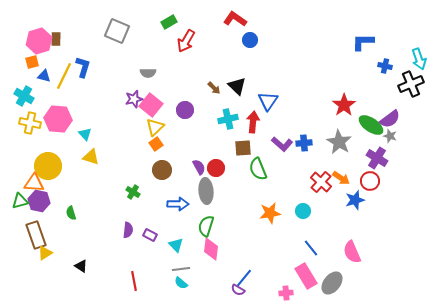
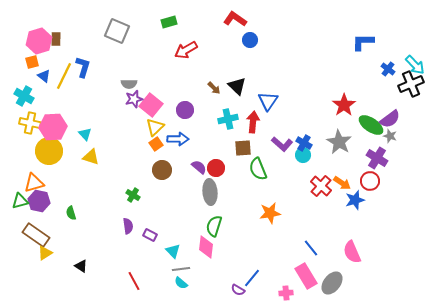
green rectangle at (169, 22): rotated 14 degrees clockwise
red arrow at (186, 41): moved 9 px down; rotated 30 degrees clockwise
cyan arrow at (419, 59): moved 4 px left, 6 px down; rotated 25 degrees counterclockwise
blue cross at (385, 66): moved 3 px right, 3 px down; rotated 24 degrees clockwise
gray semicircle at (148, 73): moved 19 px left, 11 px down
blue triangle at (44, 76): rotated 24 degrees clockwise
pink hexagon at (58, 119): moved 5 px left, 8 px down; rotated 8 degrees counterclockwise
blue cross at (304, 143): rotated 35 degrees clockwise
yellow circle at (48, 166): moved 1 px right, 15 px up
purple semicircle at (199, 167): rotated 21 degrees counterclockwise
orange arrow at (341, 178): moved 1 px right, 5 px down
red cross at (321, 182): moved 4 px down
orange triangle at (34, 183): rotated 20 degrees counterclockwise
gray ellipse at (206, 191): moved 4 px right, 1 px down
green cross at (133, 192): moved 3 px down
blue arrow at (178, 204): moved 65 px up
cyan circle at (303, 211): moved 56 px up
green semicircle at (206, 226): moved 8 px right
purple semicircle at (128, 230): moved 4 px up; rotated 14 degrees counterclockwise
brown rectangle at (36, 235): rotated 36 degrees counterclockwise
cyan triangle at (176, 245): moved 3 px left, 6 px down
pink diamond at (211, 249): moved 5 px left, 2 px up
blue line at (244, 278): moved 8 px right
red line at (134, 281): rotated 18 degrees counterclockwise
